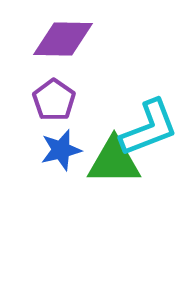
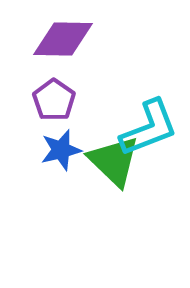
green triangle: rotated 44 degrees clockwise
